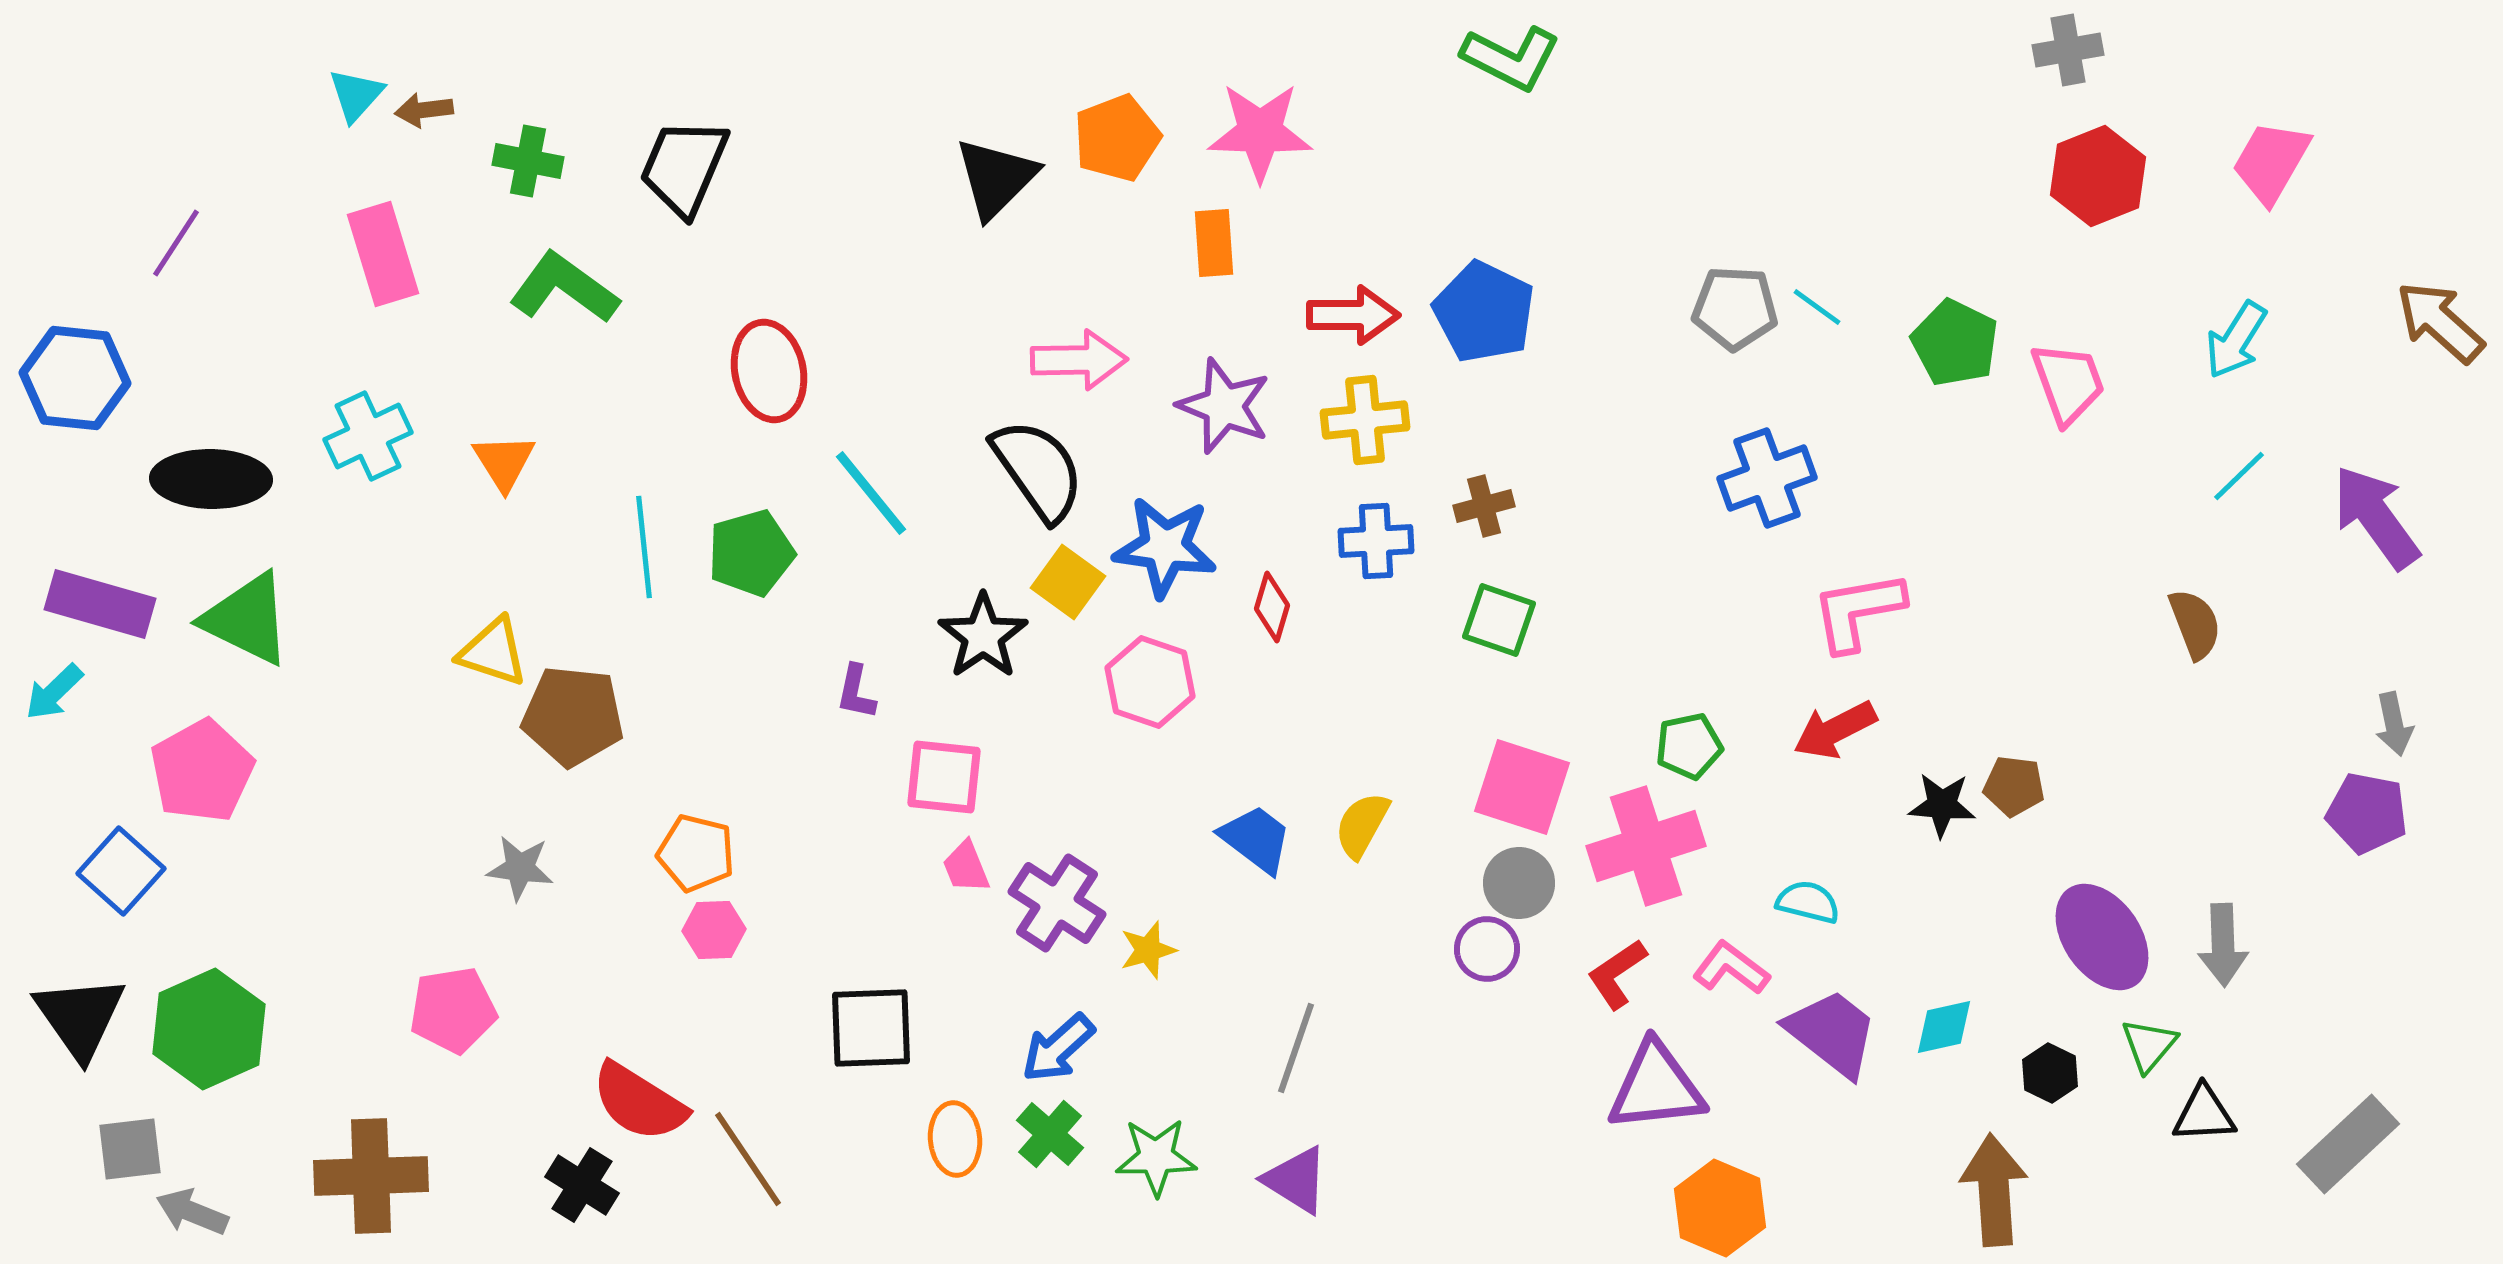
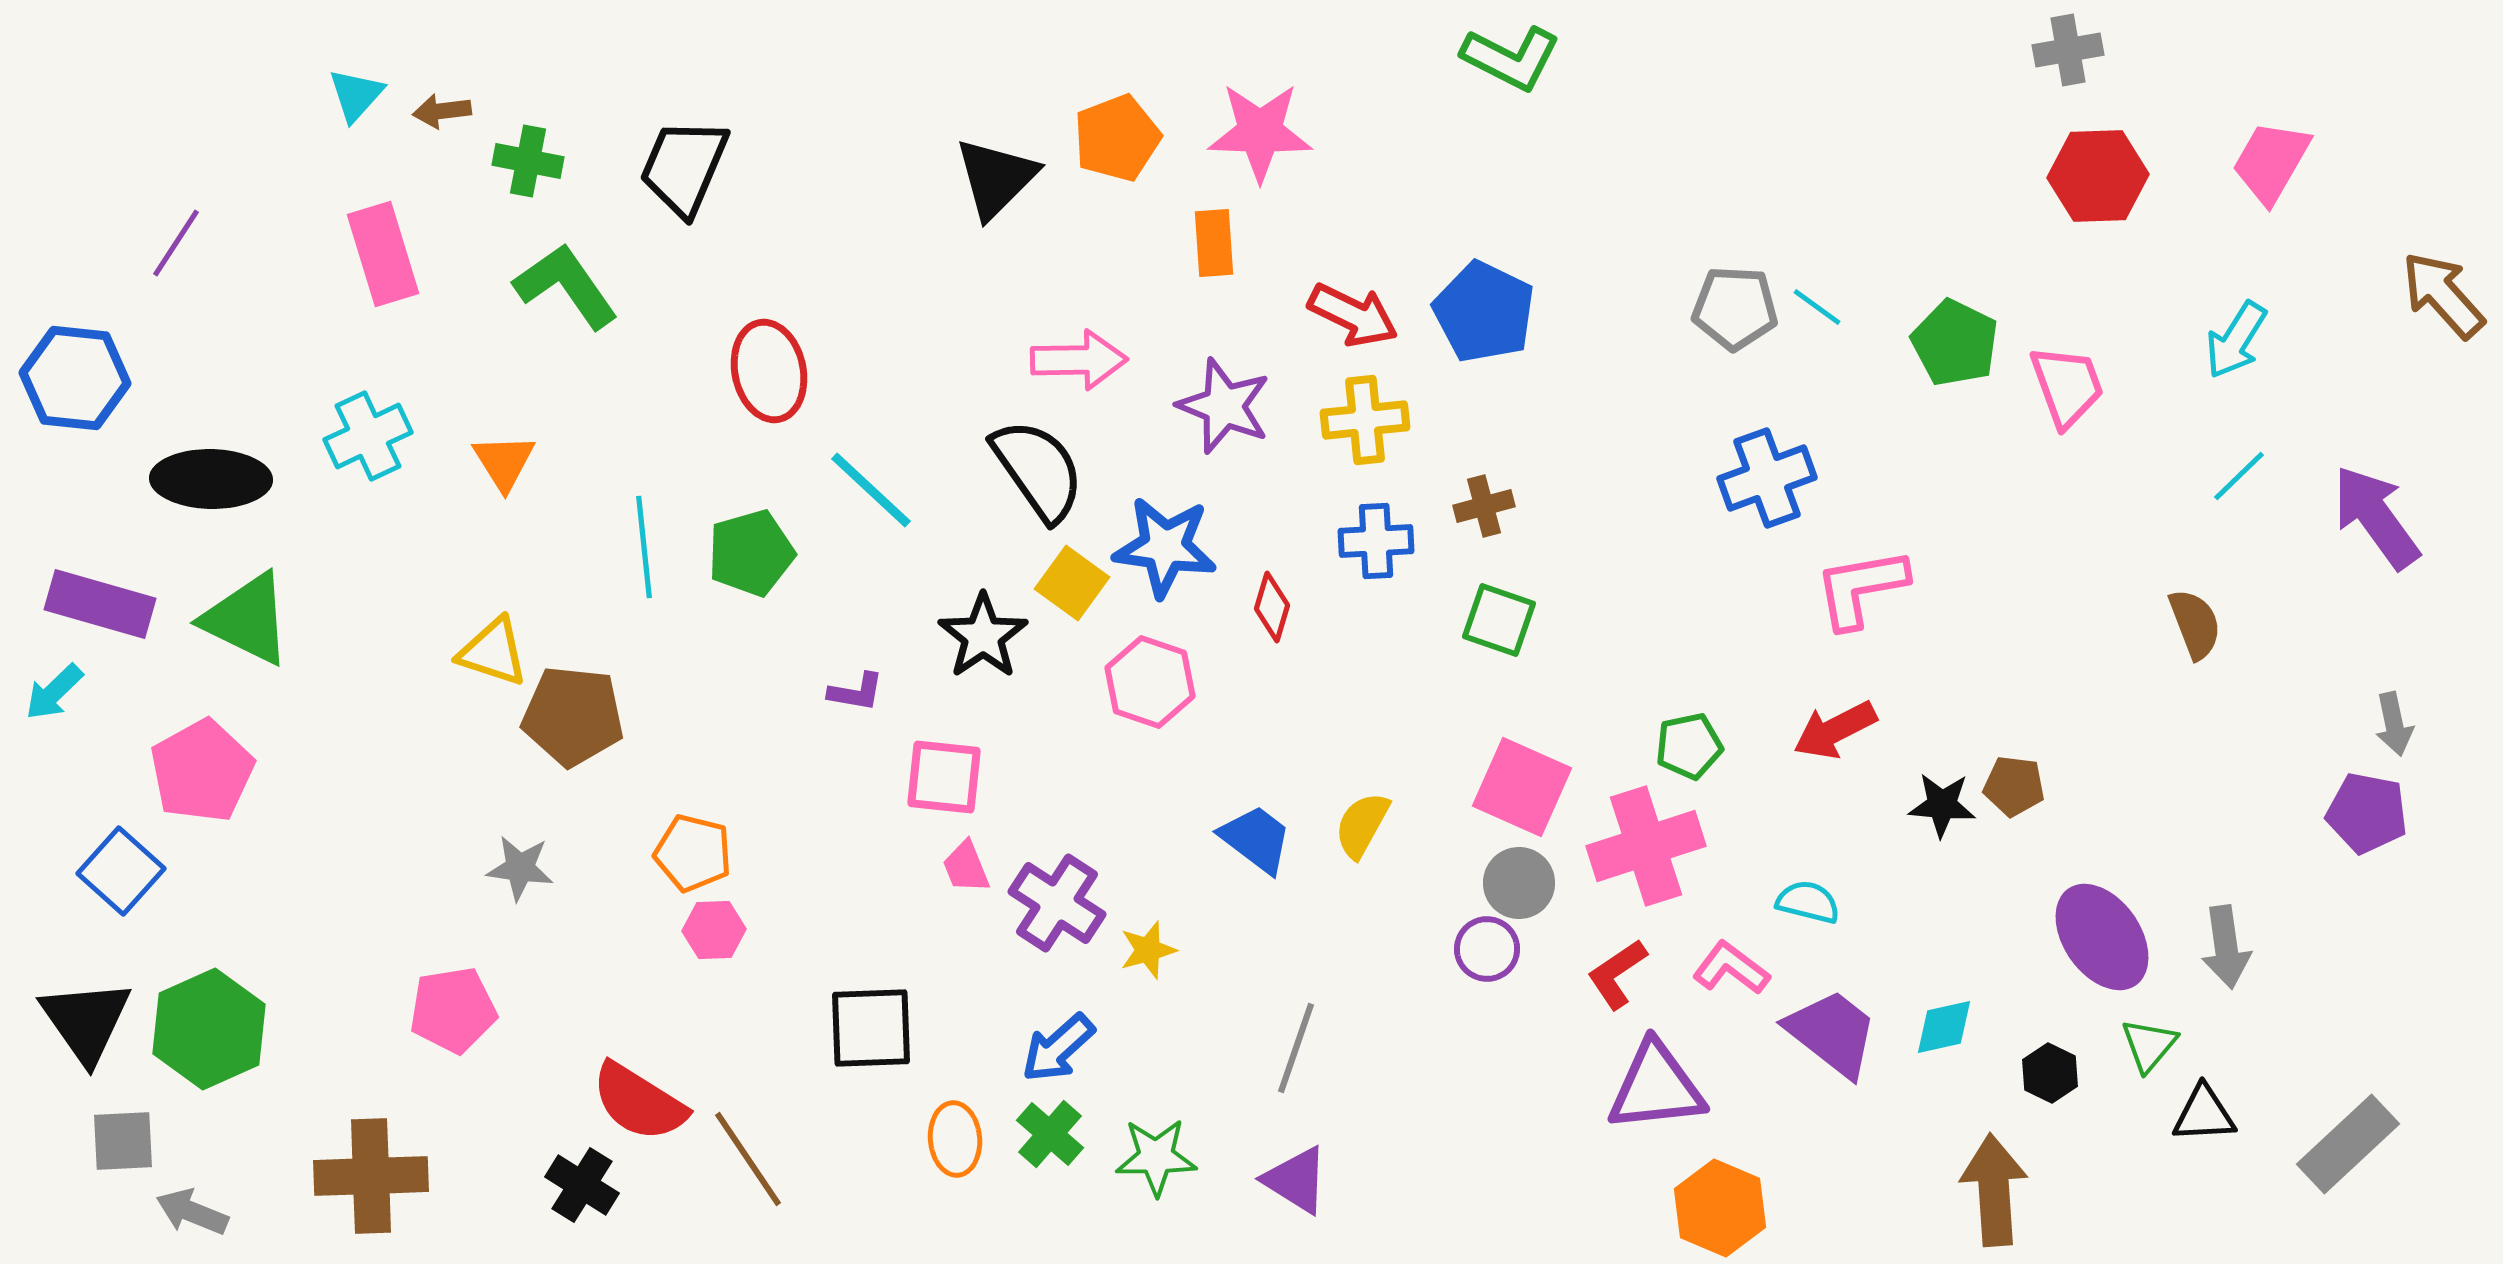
brown arrow at (424, 110): moved 18 px right, 1 px down
red hexagon at (2098, 176): rotated 20 degrees clockwise
green L-shape at (564, 288): moved 2 px right, 2 px up; rotated 19 degrees clockwise
red arrow at (1353, 315): rotated 26 degrees clockwise
brown arrow at (2440, 322): moved 3 px right, 27 px up; rotated 6 degrees clockwise
pink trapezoid at (2068, 383): moved 1 px left, 3 px down
cyan line at (871, 493): moved 3 px up; rotated 8 degrees counterclockwise
yellow square at (1068, 582): moved 4 px right, 1 px down
pink L-shape at (1858, 611): moved 3 px right, 23 px up
purple L-shape at (856, 692): rotated 92 degrees counterclockwise
pink square at (1522, 787): rotated 6 degrees clockwise
orange pentagon at (696, 853): moved 3 px left
gray arrow at (2223, 945): moved 3 px right, 2 px down; rotated 6 degrees counterclockwise
black triangle at (80, 1017): moved 6 px right, 4 px down
gray square at (130, 1149): moved 7 px left, 8 px up; rotated 4 degrees clockwise
